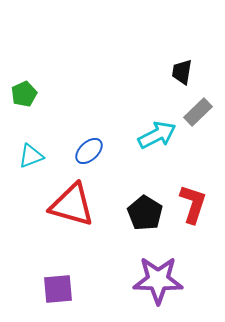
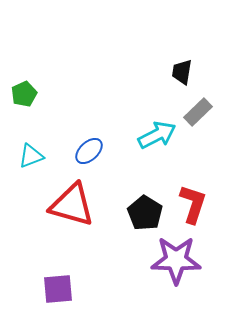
purple star: moved 18 px right, 20 px up
